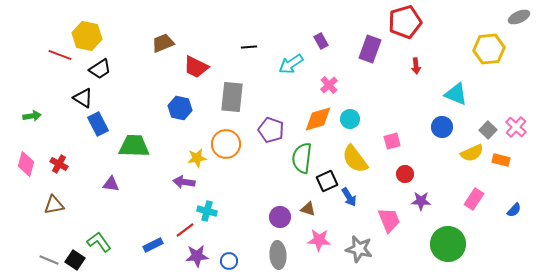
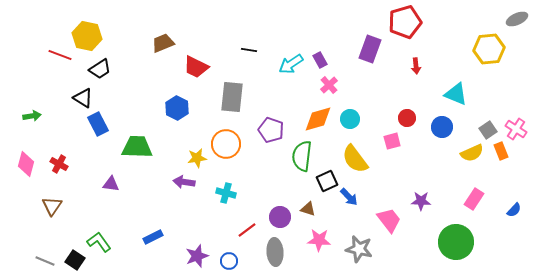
gray ellipse at (519, 17): moved 2 px left, 2 px down
purple rectangle at (321, 41): moved 1 px left, 19 px down
black line at (249, 47): moved 3 px down; rotated 14 degrees clockwise
blue hexagon at (180, 108): moved 3 px left; rotated 15 degrees clockwise
pink cross at (516, 127): moved 2 px down; rotated 10 degrees counterclockwise
gray square at (488, 130): rotated 12 degrees clockwise
green trapezoid at (134, 146): moved 3 px right, 1 px down
green semicircle at (302, 158): moved 2 px up
orange rectangle at (501, 160): moved 9 px up; rotated 54 degrees clockwise
red circle at (405, 174): moved 2 px right, 56 px up
blue arrow at (349, 197): rotated 12 degrees counterclockwise
brown triangle at (54, 205): moved 2 px left, 1 px down; rotated 45 degrees counterclockwise
cyan cross at (207, 211): moved 19 px right, 18 px up
pink trapezoid at (389, 220): rotated 16 degrees counterclockwise
red line at (185, 230): moved 62 px right
green circle at (448, 244): moved 8 px right, 2 px up
blue rectangle at (153, 245): moved 8 px up
gray ellipse at (278, 255): moved 3 px left, 3 px up
purple star at (197, 256): rotated 15 degrees counterclockwise
gray line at (49, 260): moved 4 px left, 1 px down
